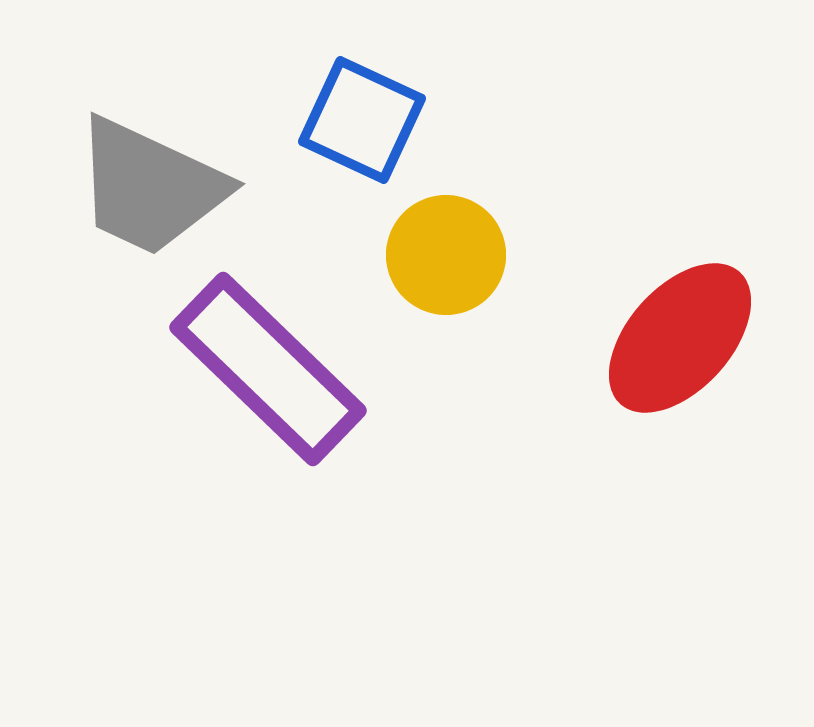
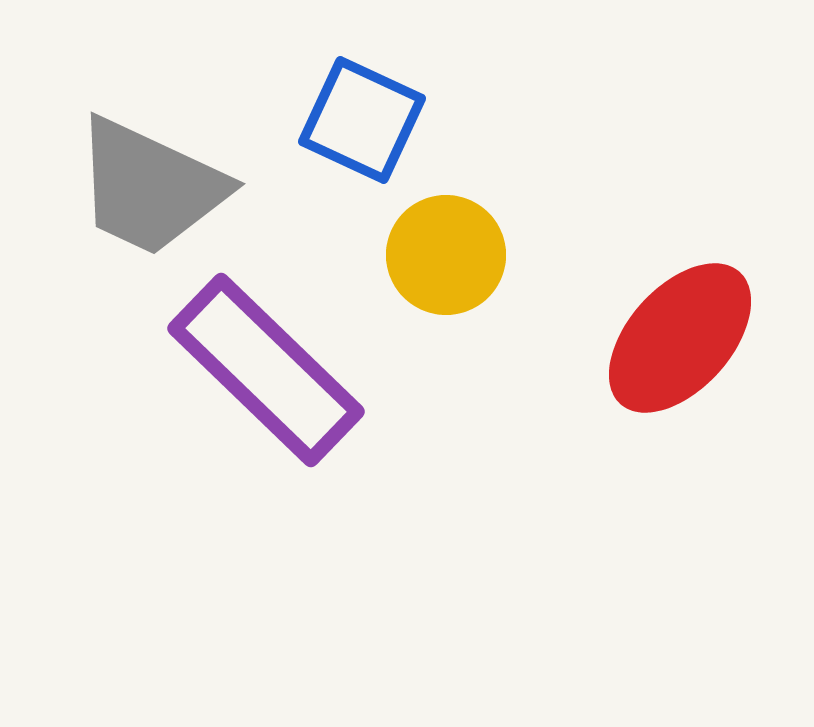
purple rectangle: moved 2 px left, 1 px down
